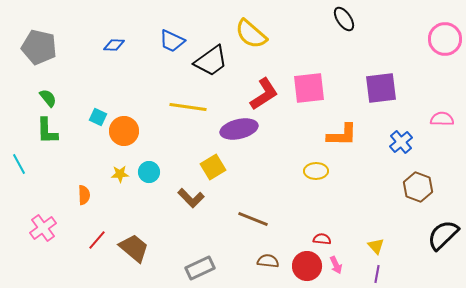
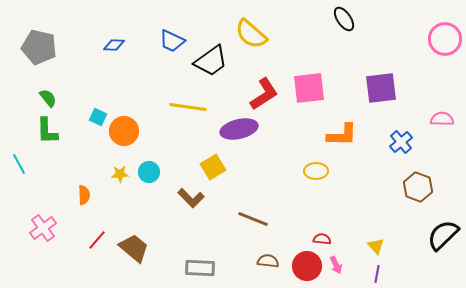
gray rectangle: rotated 28 degrees clockwise
